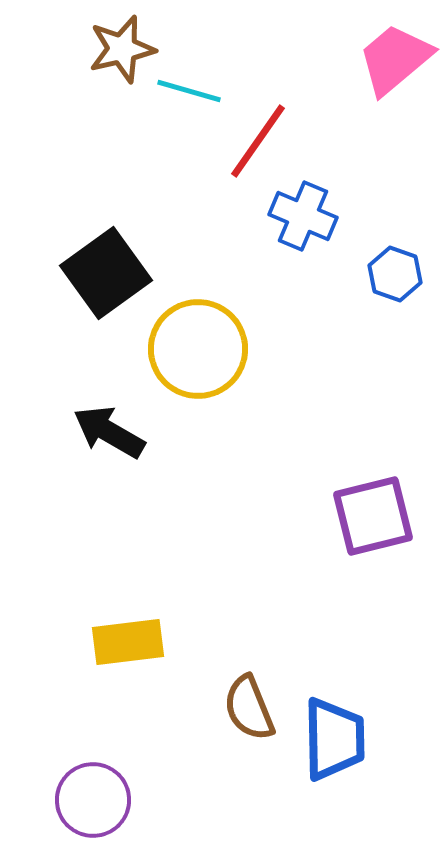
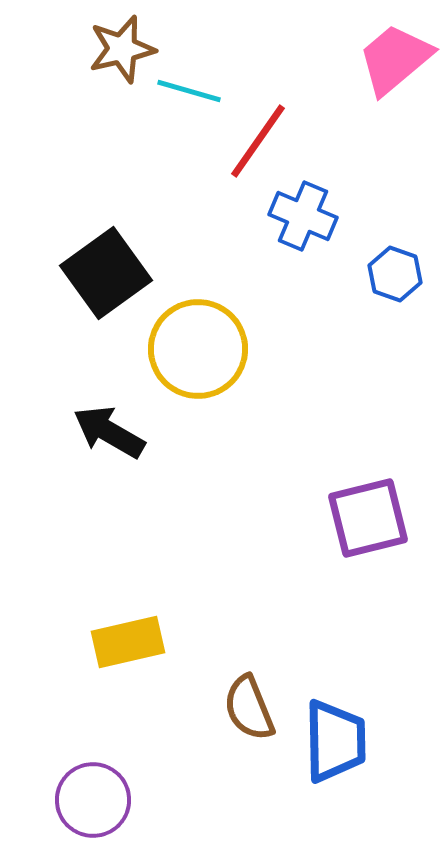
purple square: moved 5 px left, 2 px down
yellow rectangle: rotated 6 degrees counterclockwise
blue trapezoid: moved 1 px right, 2 px down
